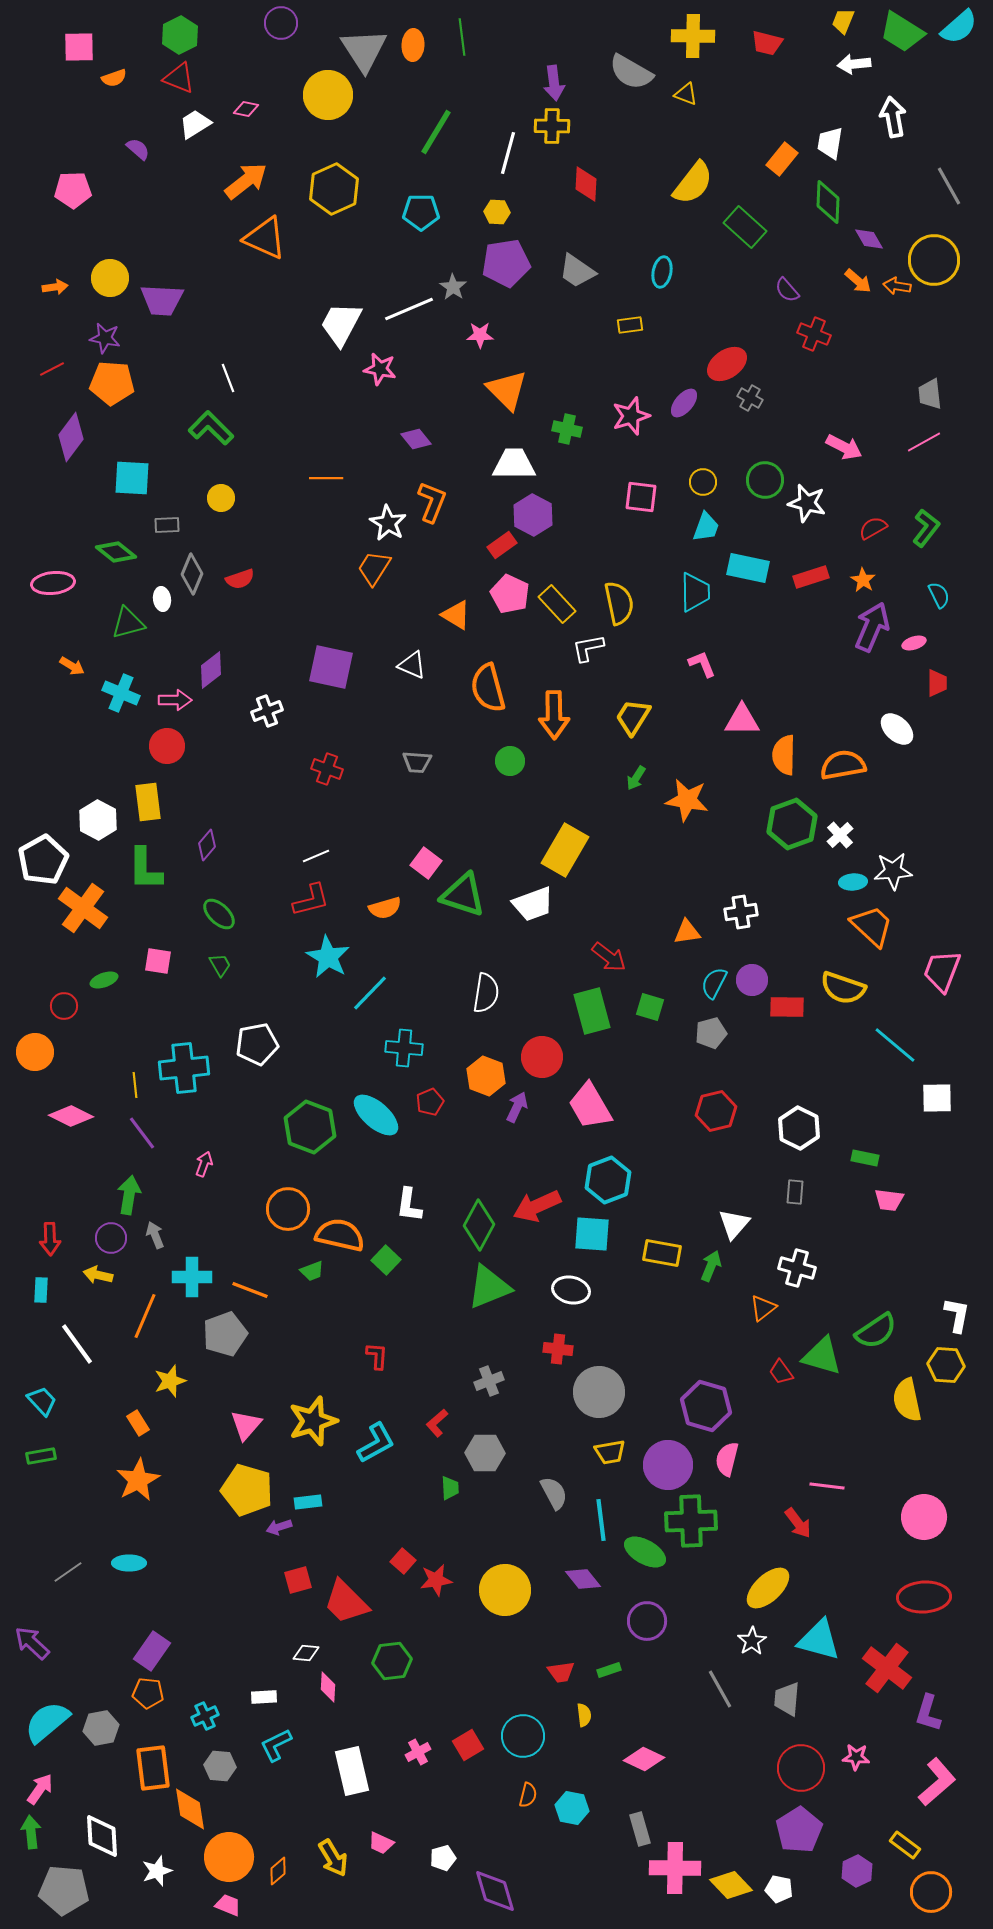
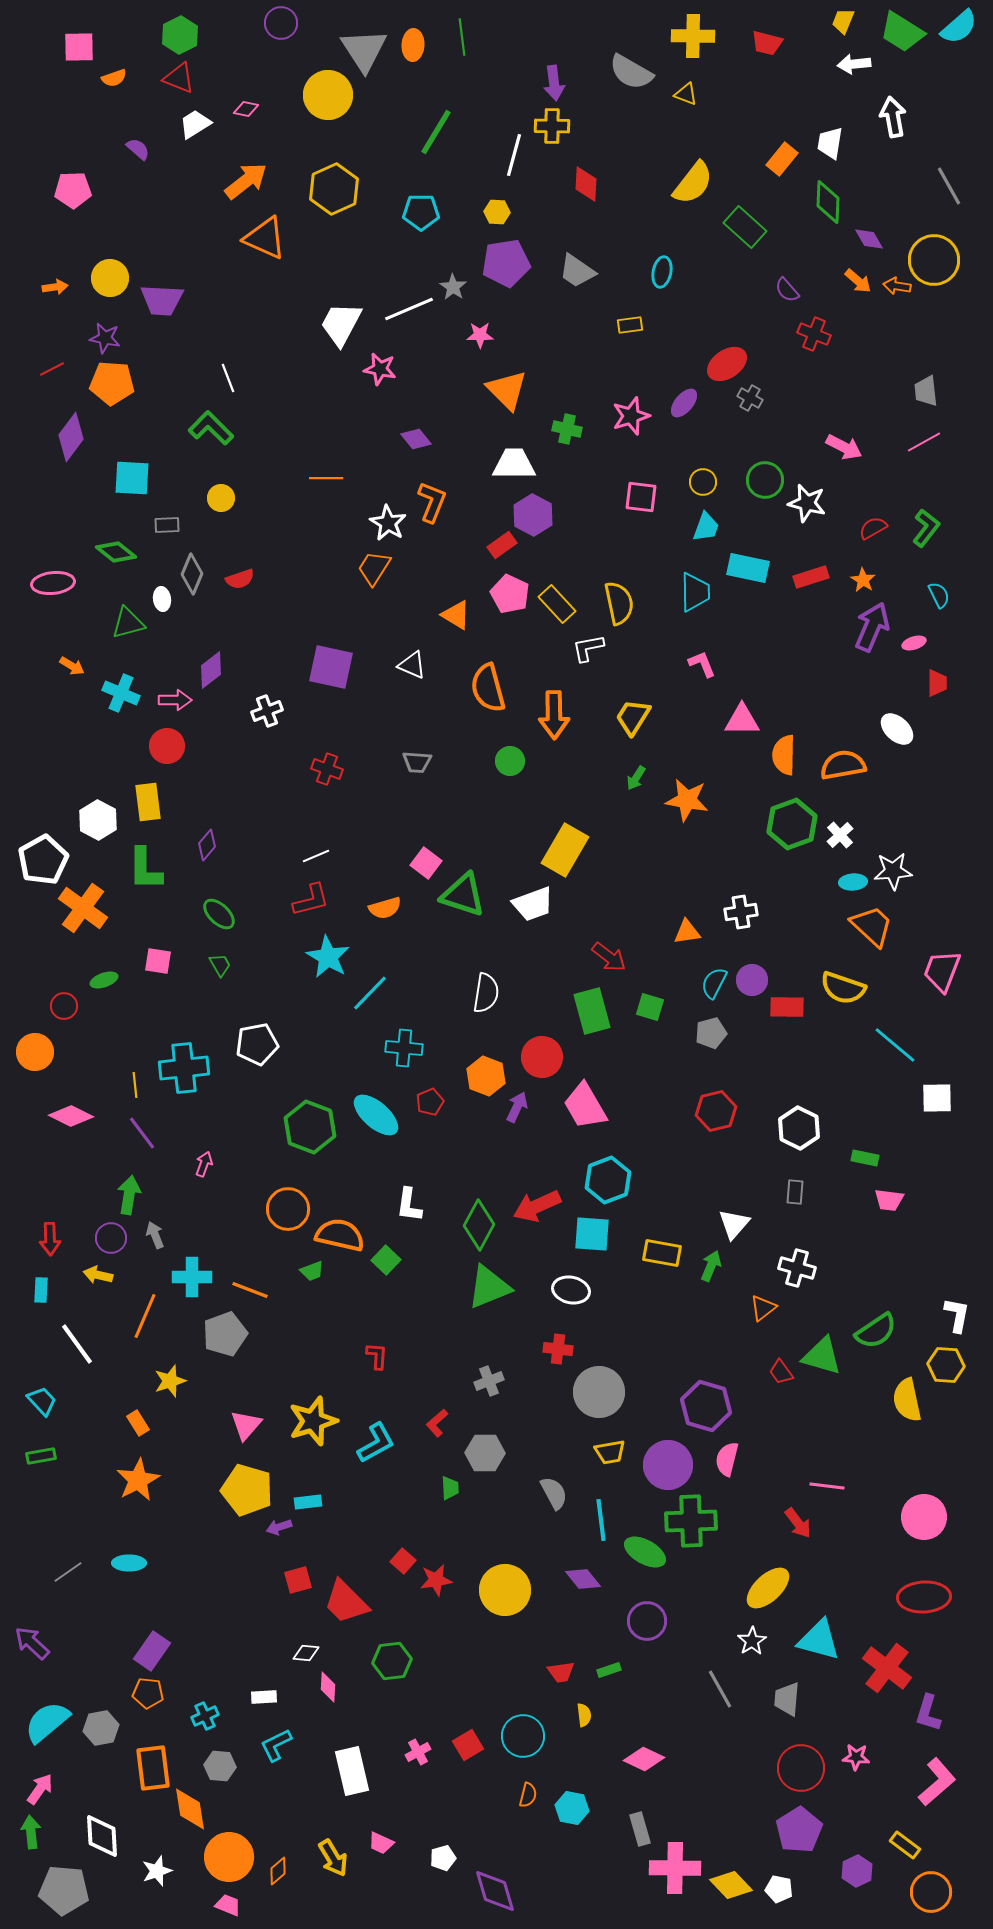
white line at (508, 153): moved 6 px right, 2 px down
gray trapezoid at (930, 394): moved 4 px left, 3 px up
pink trapezoid at (590, 1106): moved 5 px left
